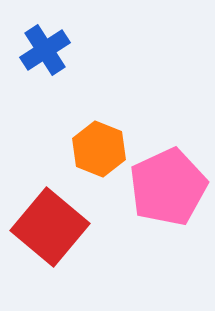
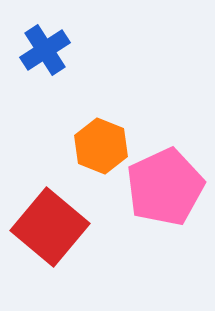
orange hexagon: moved 2 px right, 3 px up
pink pentagon: moved 3 px left
